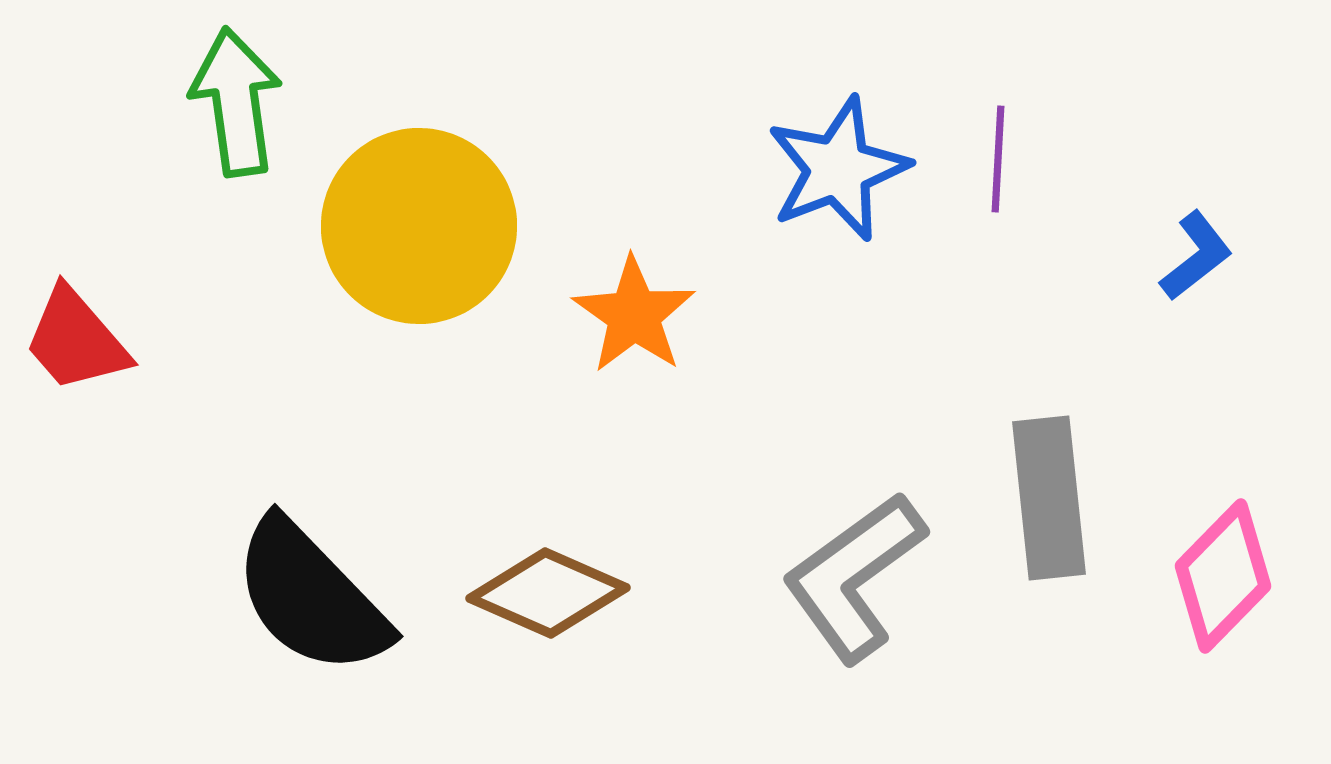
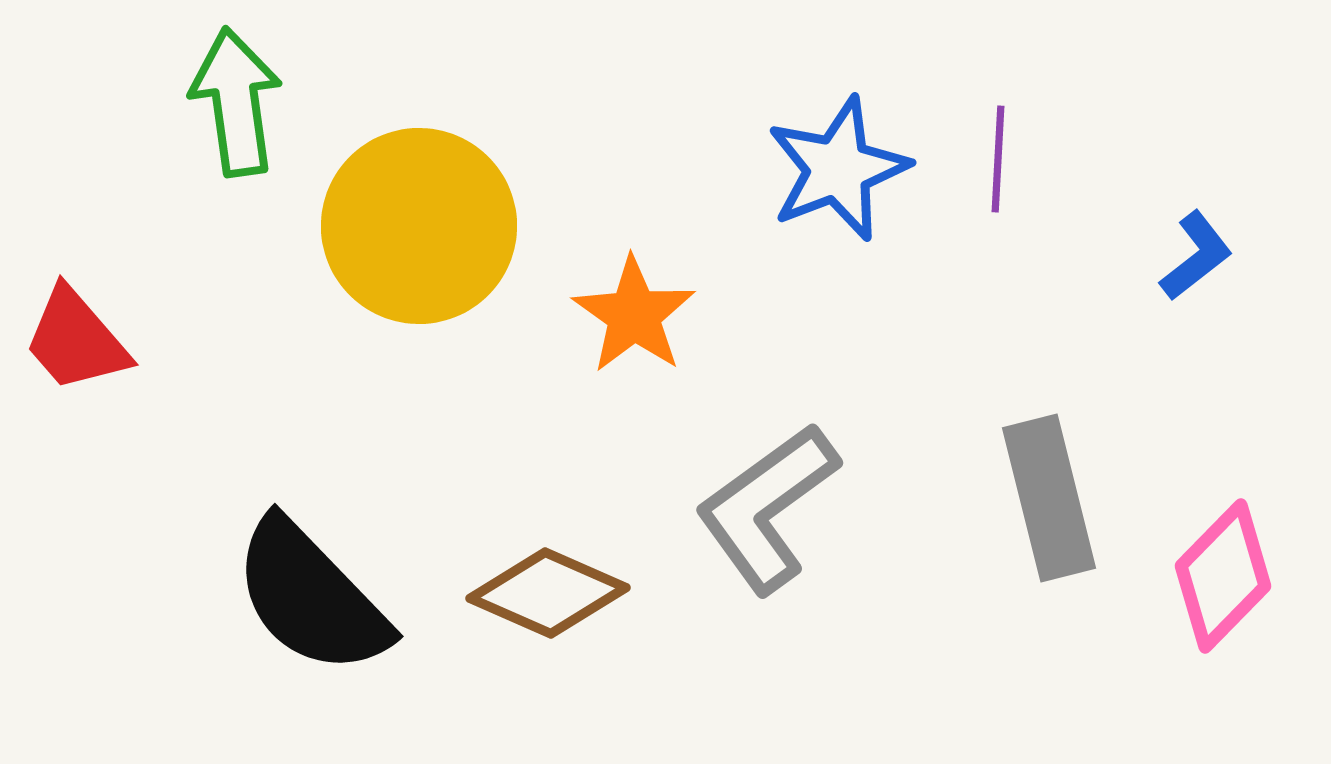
gray rectangle: rotated 8 degrees counterclockwise
gray L-shape: moved 87 px left, 69 px up
